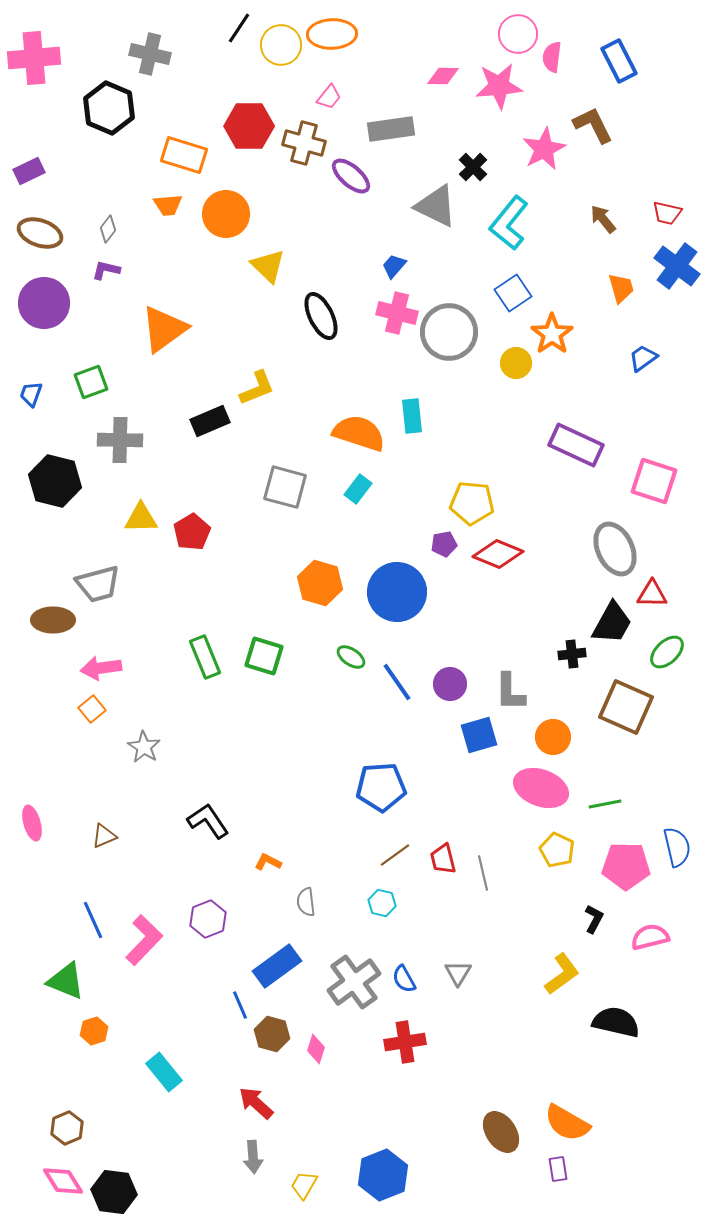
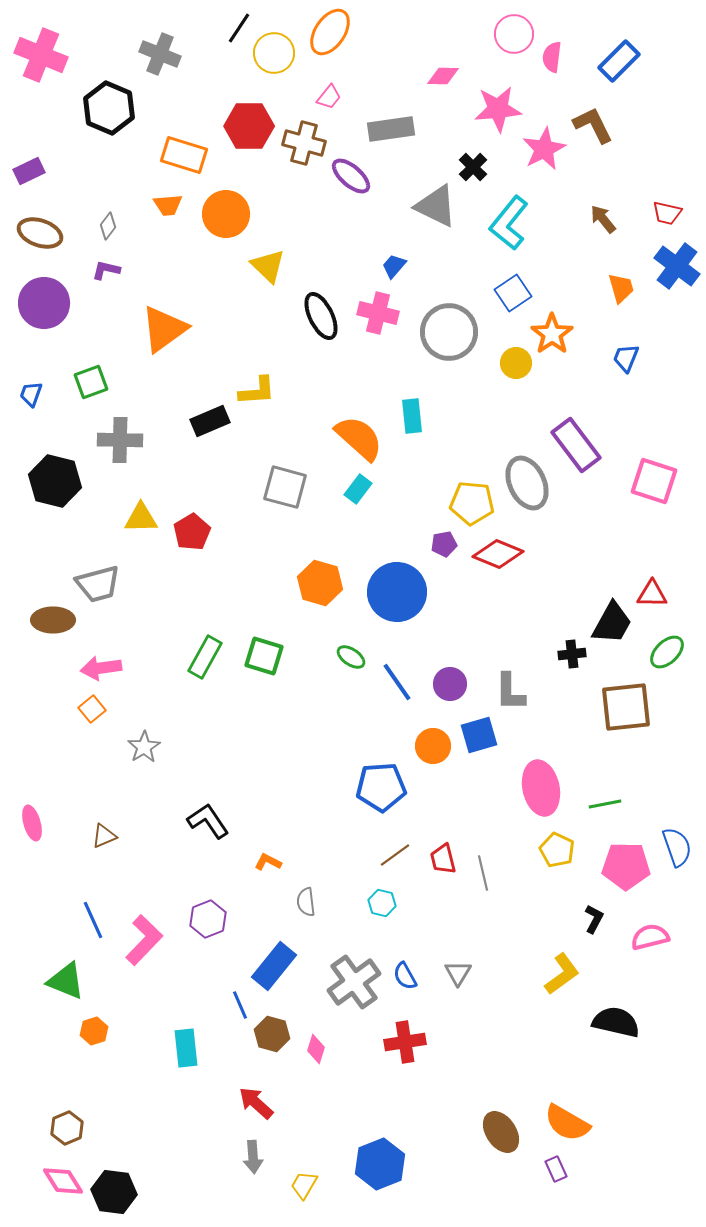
orange ellipse at (332, 34): moved 2 px left, 2 px up; rotated 54 degrees counterclockwise
pink circle at (518, 34): moved 4 px left
yellow circle at (281, 45): moved 7 px left, 8 px down
gray cross at (150, 54): moved 10 px right; rotated 9 degrees clockwise
pink cross at (34, 58): moved 7 px right, 3 px up; rotated 27 degrees clockwise
blue rectangle at (619, 61): rotated 72 degrees clockwise
pink star at (499, 86): moved 1 px left, 23 px down
gray diamond at (108, 229): moved 3 px up
pink cross at (397, 313): moved 19 px left
blue trapezoid at (643, 358): moved 17 px left; rotated 32 degrees counterclockwise
yellow L-shape at (257, 388): moved 3 px down; rotated 18 degrees clockwise
orange semicircle at (359, 433): moved 5 px down; rotated 24 degrees clockwise
purple rectangle at (576, 445): rotated 28 degrees clockwise
gray ellipse at (615, 549): moved 88 px left, 66 px up
green rectangle at (205, 657): rotated 51 degrees clockwise
brown square at (626, 707): rotated 30 degrees counterclockwise
orange circle at (553, 737): moved 120 px left, 9 px down
gray star at (144, 747): rotated 8 degrees clockwise
pink ellipse at (541, 788): rotated 58 degrees clockwise
blue semicircle at (677, 847): rotated 6 degrees counterclockwise
blue rectangle at (277, 966): moved 3 px left; rotated 15 degrees counterclockwise
blue semicircle at (404, 979): moved 1 px right, 3 px up
cyan rectangle at (164, 1072): moved 22 px right, 24 px up; rotated 33 degrees clockwise
purple rectangle at (558, 1169): moved 2 px left; rotated 15 degrees counterclockwise
blue hexagon at (383, 1175): moved 3 px left, 11 px up
